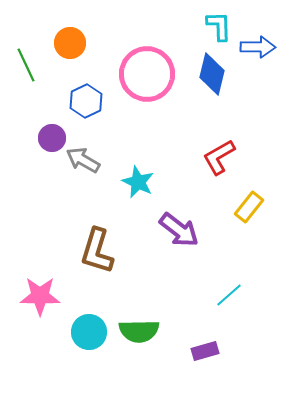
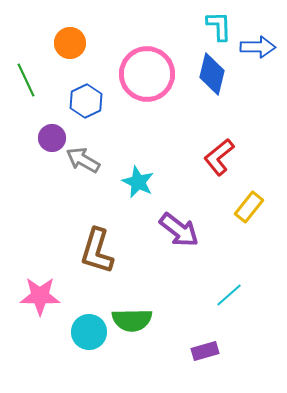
green line: moved 15 px down
red L-shape: rotated 9 degrees counterclockwise
green semicircle: moved 7 px left, 11 px up
